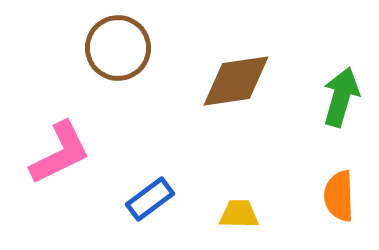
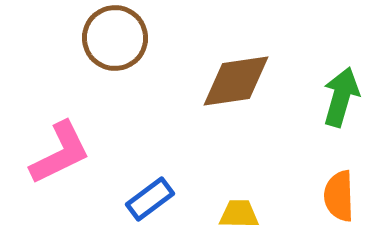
brown circle: moved 3 px left, 10 px up
